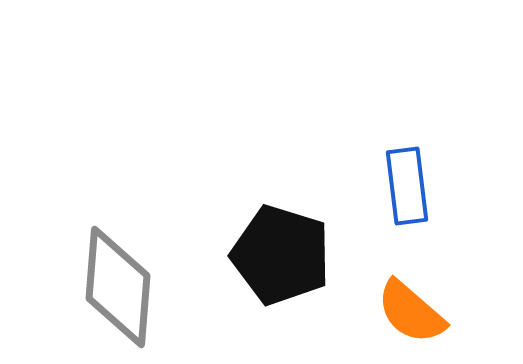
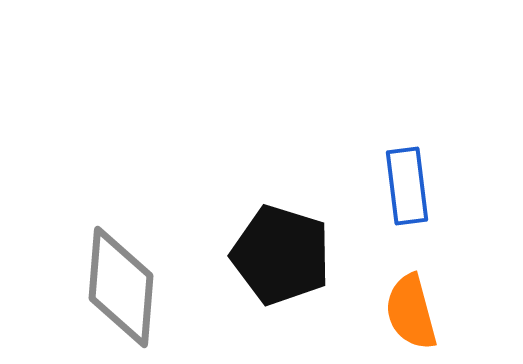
gray diamond: moved 3 px right
orange semicircle: rotated 34 degrees clockwise
